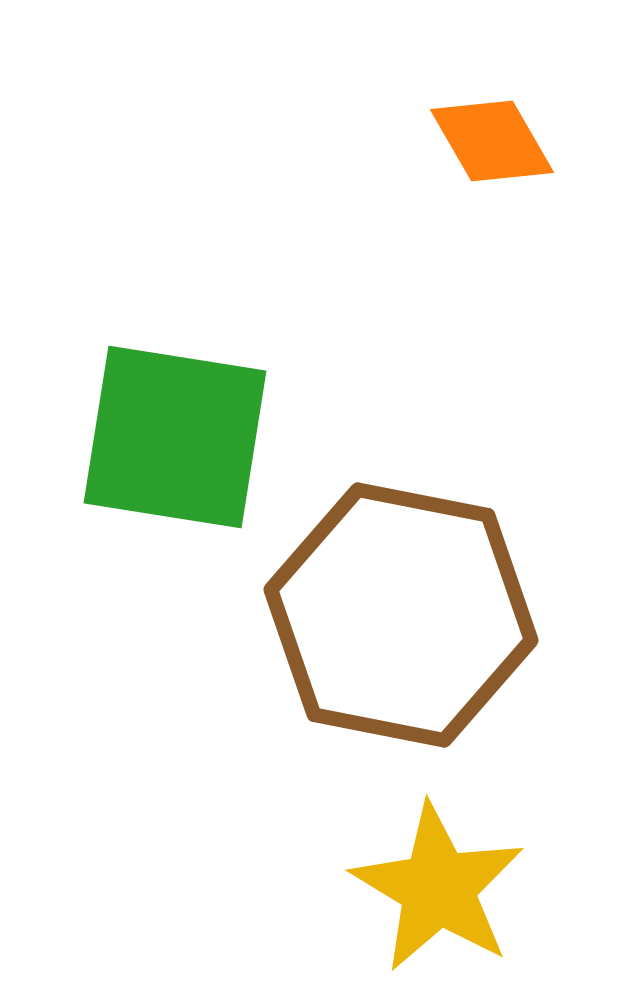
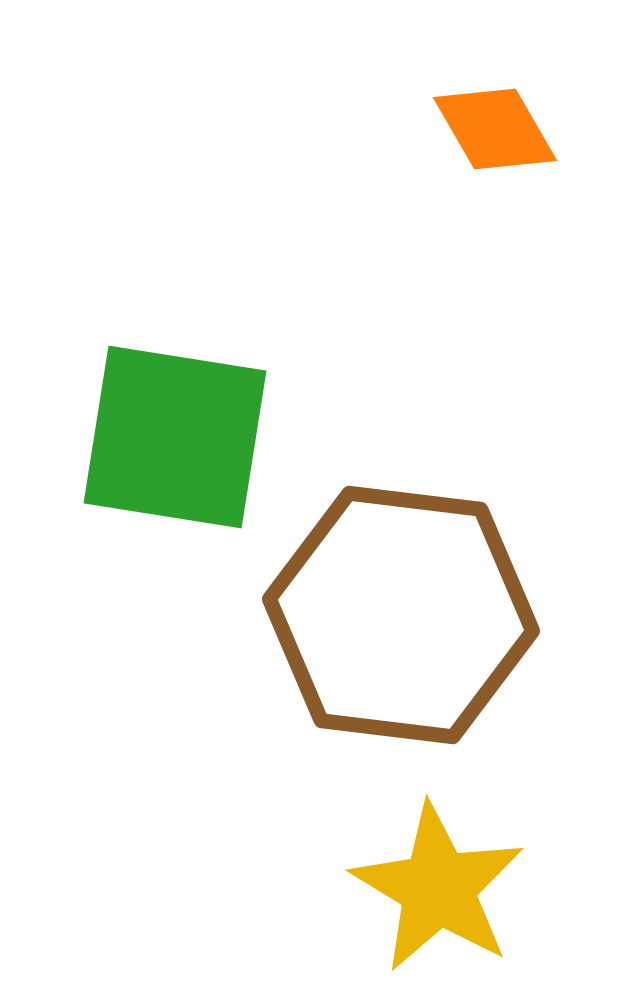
orange diamond: moved 3 px right, 12 px up
brown hexagon: rotated 4 degrees counterclockwise
